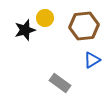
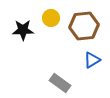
yellow circle: moved 6 px right
black star: moved 2 px left; rotated 15 degrees clockwise
